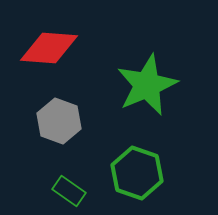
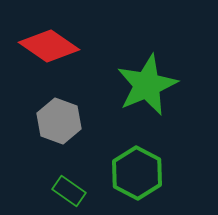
red diamond: moved 2 px up; rotated 30 degrees clockwise
green hexagon: rotated 9 degrees clockwise
